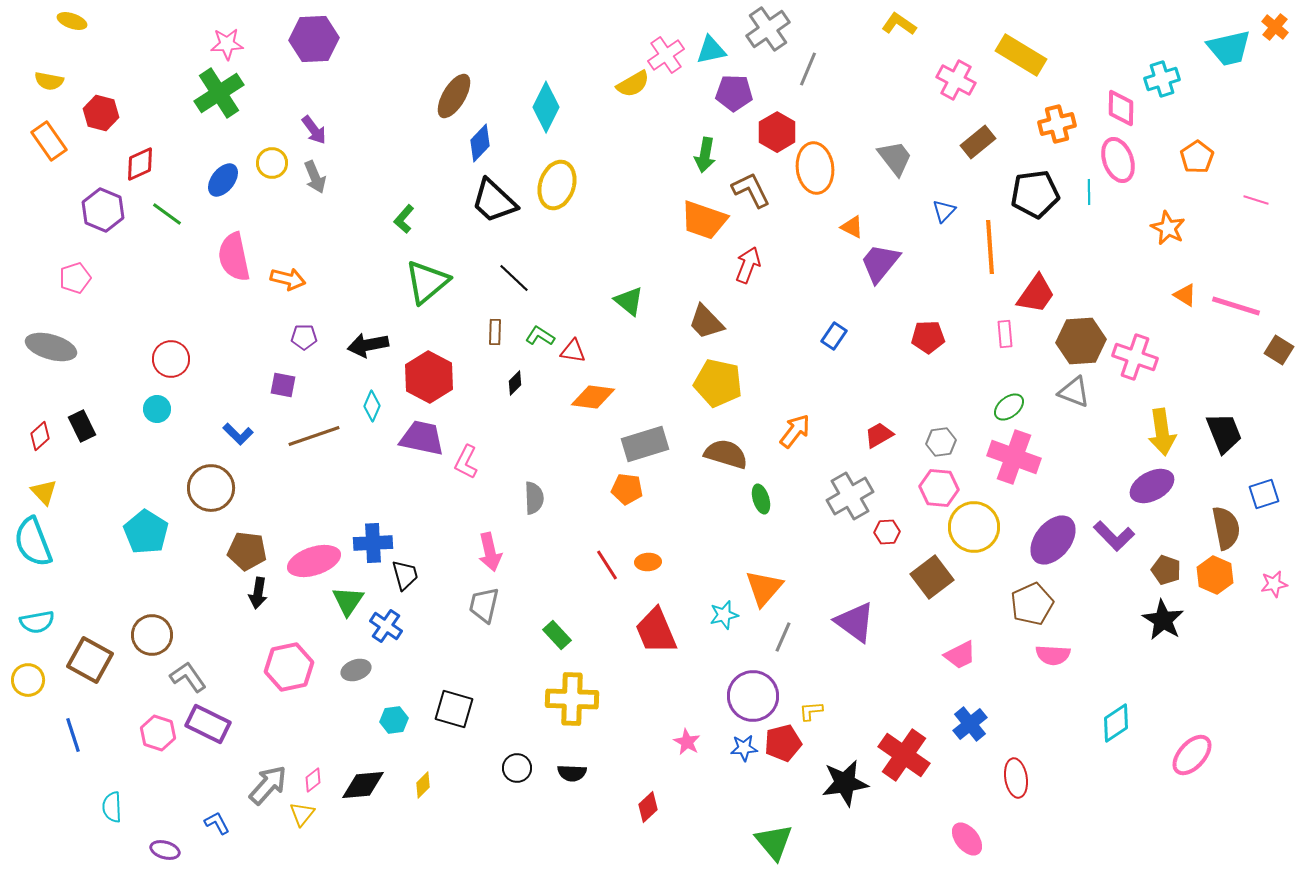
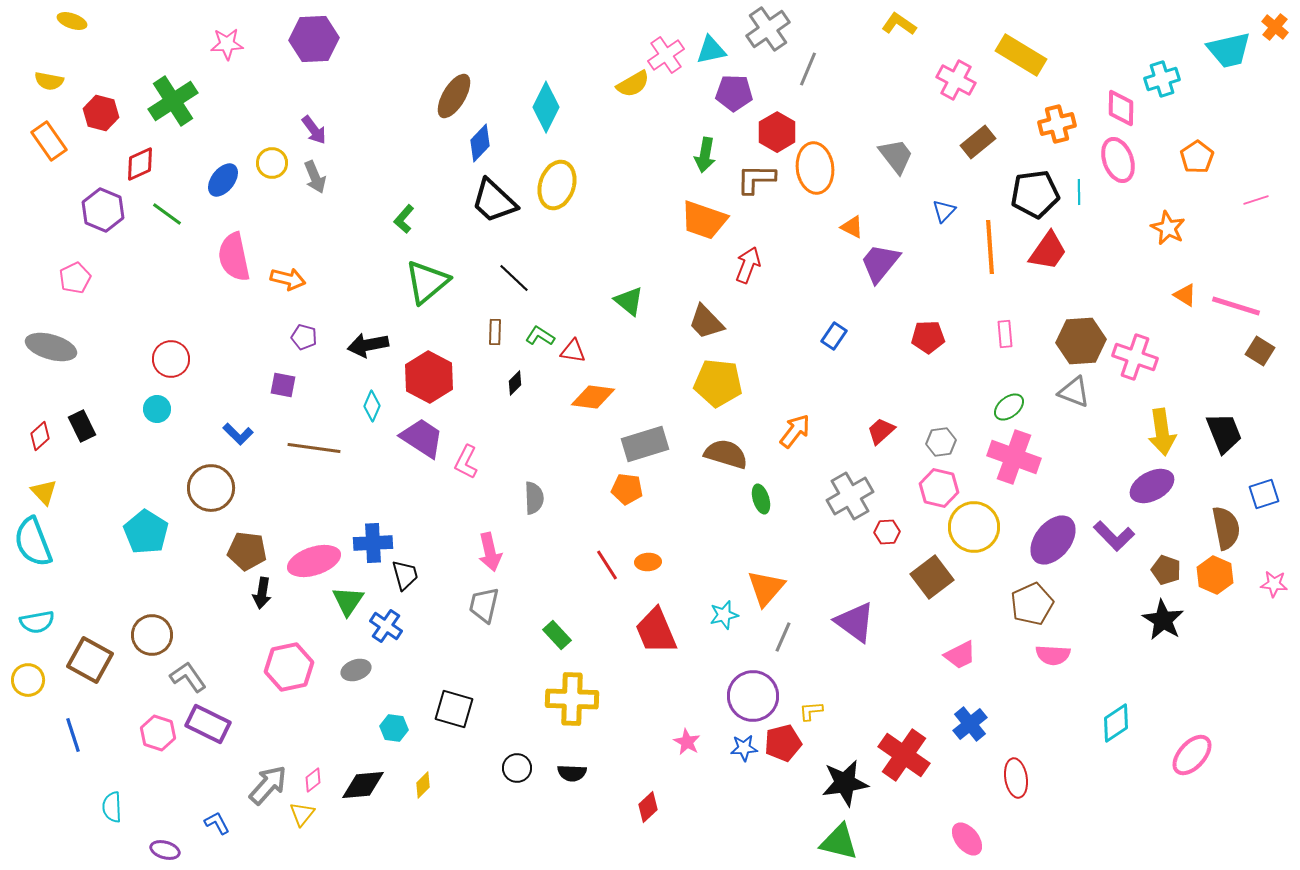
cyan trapezoid at (1229, 48): moved 2 px down
green cross at (219, 93): moved 46 px left, 8 px down
gray trapezoid at (895, 158): moved 1 px right, 2 px up
brown L-shape at (751, 190): moved 5 px right, 11 px up; rotated 63 degrees counterclockwise
cyan line at (1089, 192): moved 10 px left
pink line at (1256, 200): rotated 35 degrees counterclockwise
pink pentagon at (75, 278): rotated 8 degrees counterclockwise
red trapezoid at (1036, 294): moved 12 px right, 43 px up
purple pentagon at (304, 337): rotated 15 degrees clockwise
brown square at (1279, 350): moved 19 px left, 1 px down
yellow pentagon at (718, 383): rotated 6 degrees counterclockwise
red trapezoid at (879, 435): moved 2 px right, 4 px up; rotated 12 degrees counterclockwise
brown line at (314, 436): moved 12 px down; rotated 27 degrees clockwise
purple trapezoid at (422, 438): rotated 21 degrees clockwise
pink hexagon at (939, 488): rotated 9 degrees clockwise
pink star at (1274, 584): rotated 16 degrees clockwise
orange triangle at (764, 588): moved 2 px right
black arrow at (258, 593): moved 4 px right
cyan hexagon at (394, 720): moved 8 px down; rotated 16 degrees clockwise
green triangle at (774, 842): moved 65 px right; rotated 36 degrees counterclockwise
